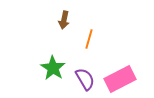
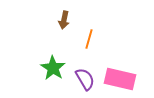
pink rectangle: rotated 40 degrees clockwise
